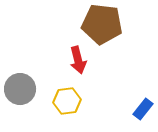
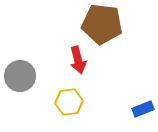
gray circle: moved 13 px up
yellow hexagon: moved 2 px right, 1 px down
blue rectangle: rotated 30 degrees clockwise
